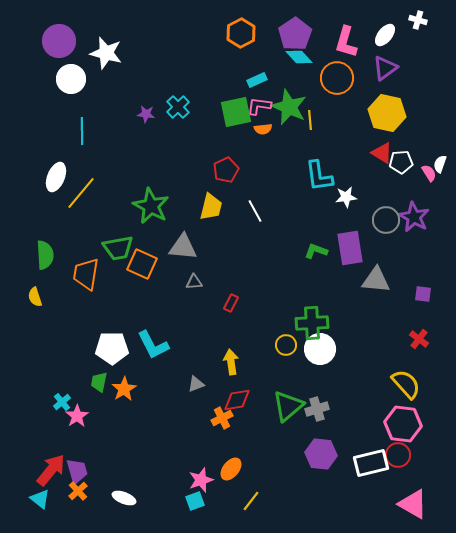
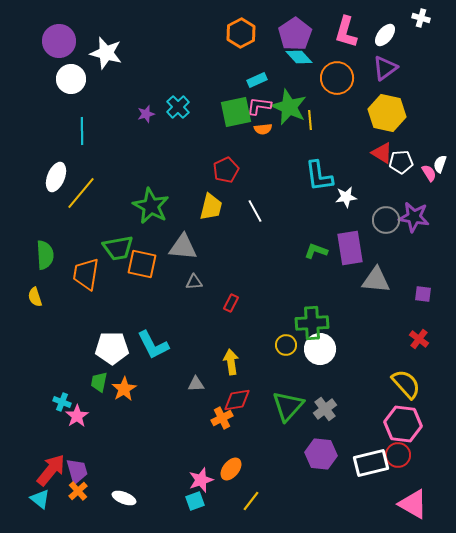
white cross at (418, 20): moved 3 px right, 2 px up
pink L-shape at (346, 42): moved 10 px up
purple star at (146, 114): rotated 24 degrees counterclockwise
purple star at (414, 217): rotated 20 degrees counterclockwise
orange square at (142, 264): rotated 12 degrees counterclockwise
gray triangle at (196, 384): rotated 18 degrees clockwise
cyan cross at (62, 402): rotated 30 degrees counterclockwise
green triangle at (288, 406): rotated 8 degrees counterclockwise
gray cross at (317, 409): moved 8 px right; rotated 20 degrees counterclockwise
